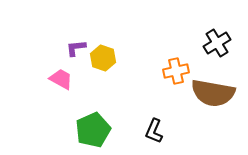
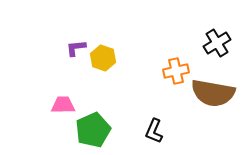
pink trapezoid: moved 2 px right, 26 px down; rotated 30 degrees counterclockwise
